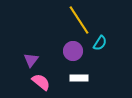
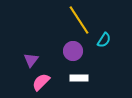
cyan semicircle: moved 4 px right, 3 px up
pink semicircle: rotated 84 degrees counterclockwise
